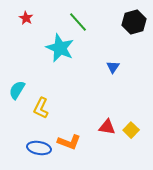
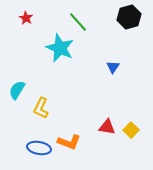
black hexagon: moved 5 px left, 5 px up
